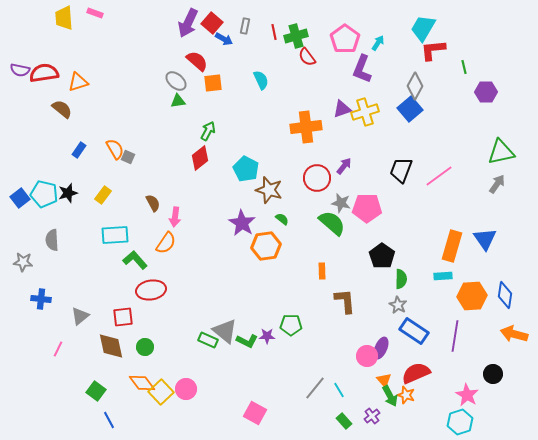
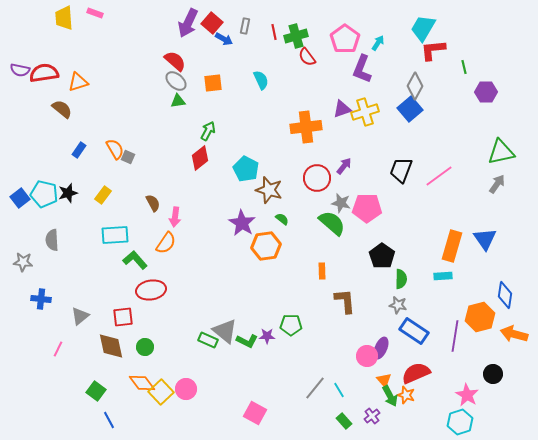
red semicircle at (197, 61): moved 22 px left
orange hexagon at (472, 296): moved 8 px right, 21 px down; rotated 12 degrees counterclockwise
gray star at (398, 305): rotated 18 degrees counterclockwise
